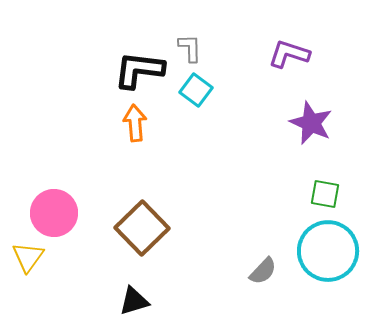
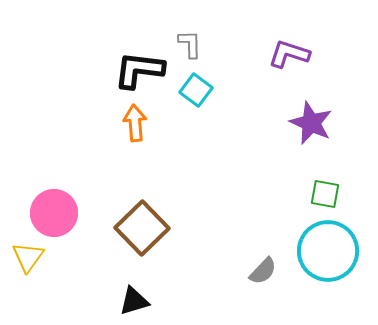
gray L-shape: moved 4 px up
